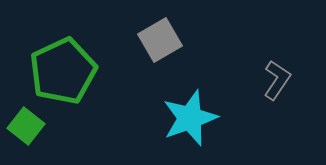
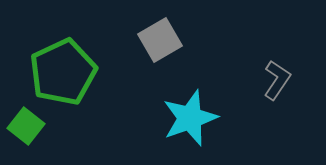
green pentagon: moved 1 px down
